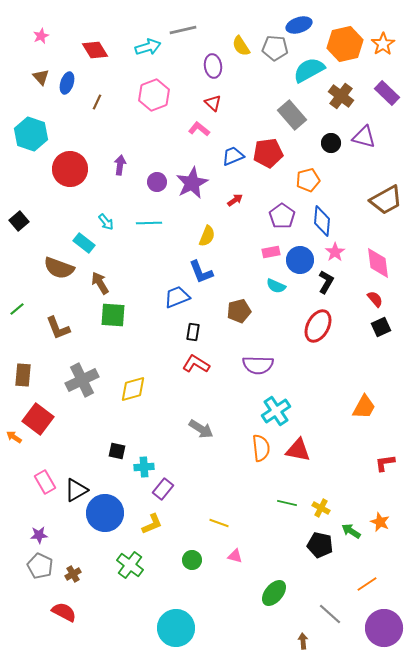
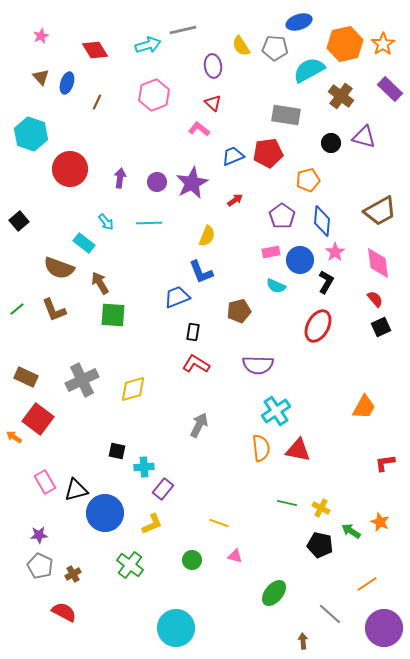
blue ellipse at (299, 25): moved 3 px up
cyan arrow at (148, 47): moved 2 px up
purple rectangle at (387, 93): moved 3 px right, 4 px up
gray rectangle at (292, 115): moved 6 px left; rotated 40 degrees counterclockwise
purple arrow at (120, 165): moved 13 px down
brown trapezoid at (386, 200): moved 6 px left, 11 px down
brown L-shape at (58, 328): moved 4 px left, 18 px up
brown rectangle at (23, 375): moved 3 px right, 2 px down; rotated 70 degrees counterclockwise
gray arrow at (201, 429): moved 2 px left, 4 px up; rotated 95 degrees counterclockwise
black triangle at (76, 490): rotated 15 degrees clockwise
